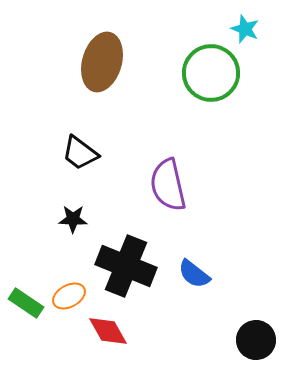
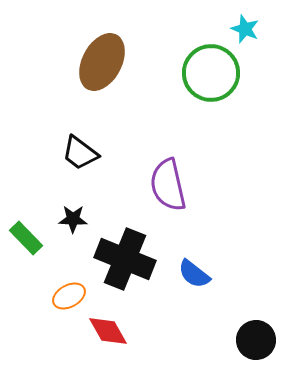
brown ellipse: rotated 12 degrees clockwise
black cross: moved 1 px left, 7 px up
green rectangle: moved 65 px up; rotated 12 degrees clockwise
